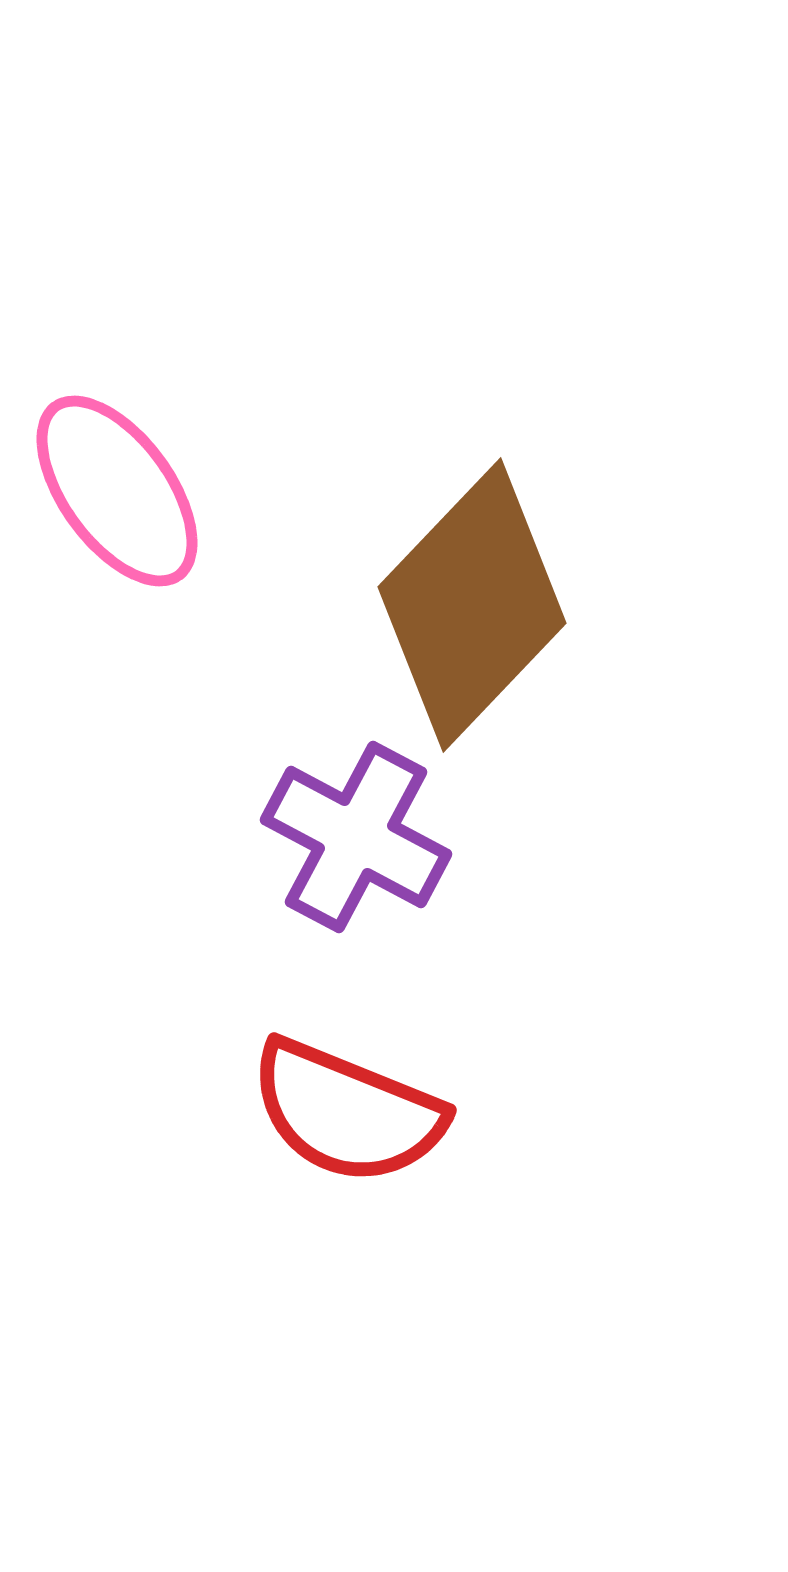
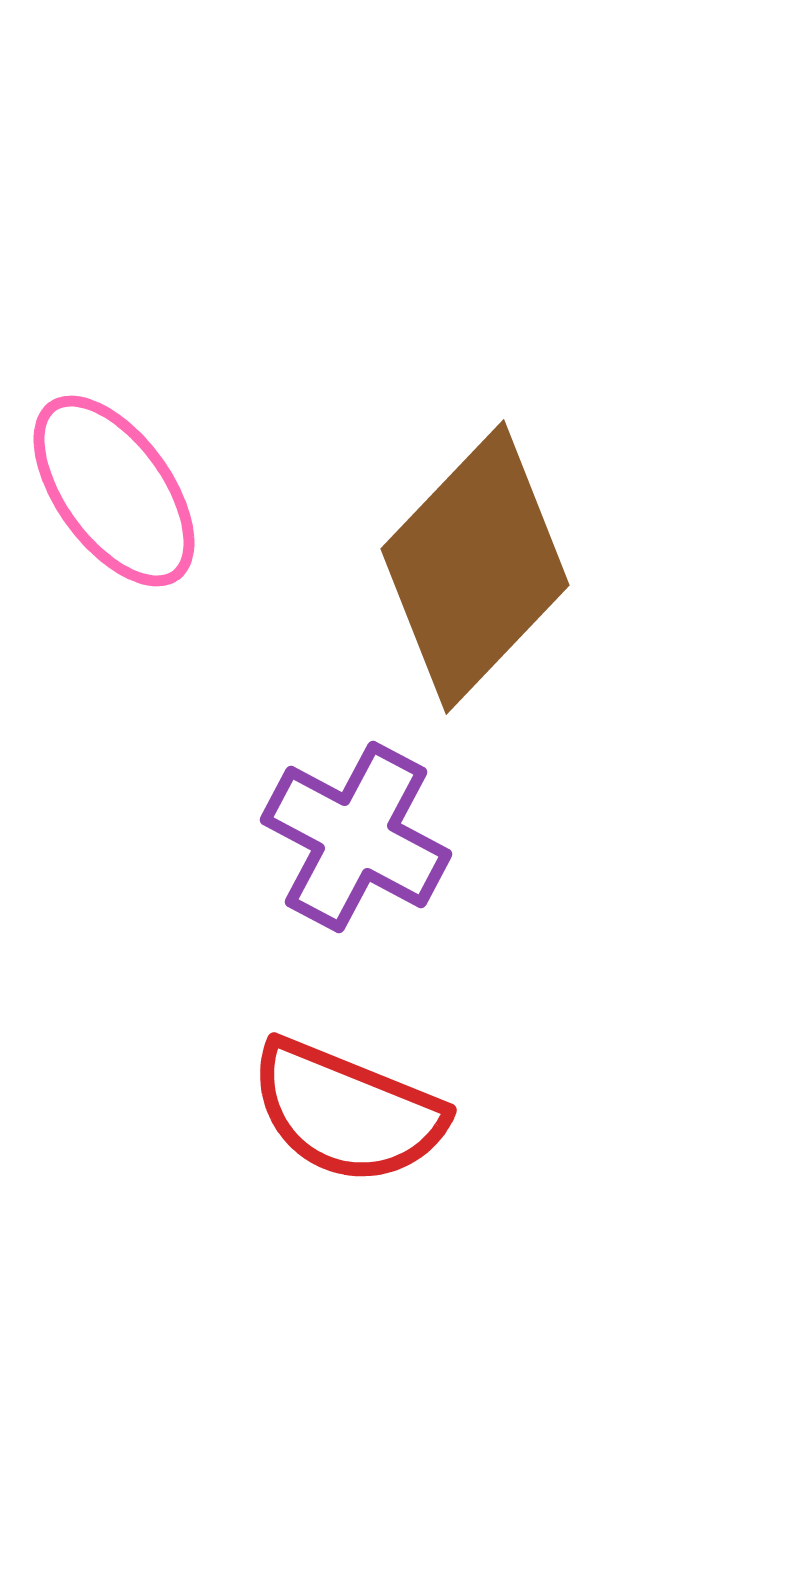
pink ellipse: moved 3 px left
brown diamond: moved 3 px right, 38 px up
